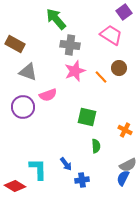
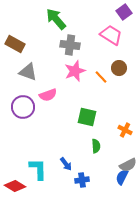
blue semicircle: moved 1 px left, 1 px up
